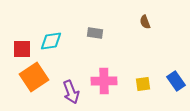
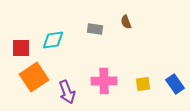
brown semicircle: moved 19 px left
gray rectangle: moved 4 px up
cyan diamond: moved 2 px right, 1 px up
red square: moved 1 px left, 1 px up
blue rectangle: moved 1 px left, 3 px down
purple arrow: moved 4 px left
